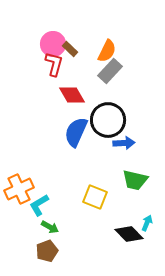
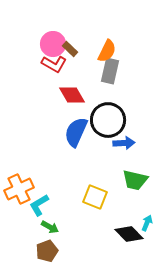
red L-shape: rotated 105 degrees clockwise
gray rectangle: rotated 30 degrees counterclockwise
